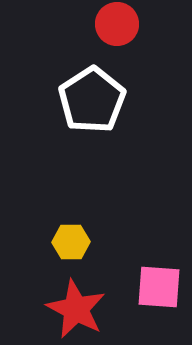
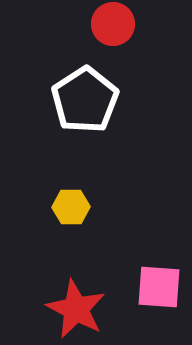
red circle: moved 4 px left
white pentagon: moved 7 px left
yellow hexagon: moved 35 px up
